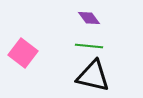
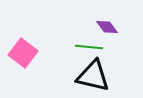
purple diamond: moved 18 px right, 9 px down
green line: moved 1 px down
